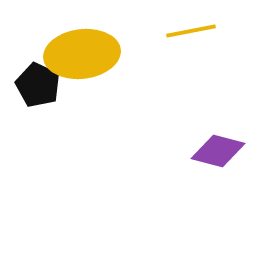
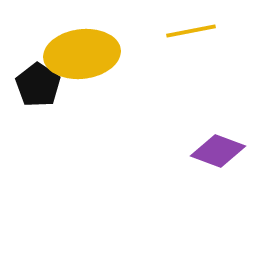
black pentagon: rotated 9 degrees clockwise
purple diamond: rotated 6 degrees clockwise
